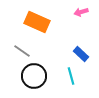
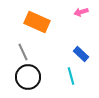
gray line: moved 1 px right, 1 px down; rotated 30 degrees clockwise
black circle: moved 6 px left, 1 px down
